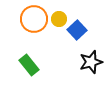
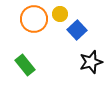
yellow circle: moved 1 px right, 5 px up
green rectangle: moved 4 px left
